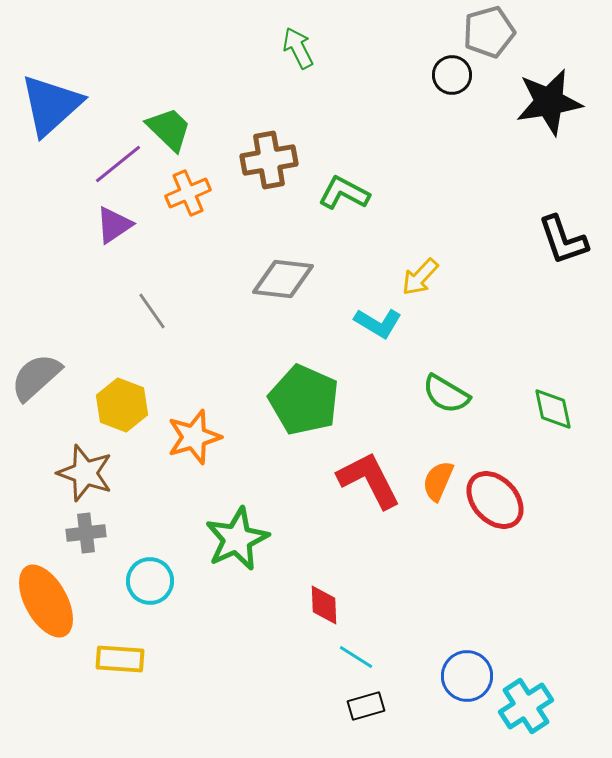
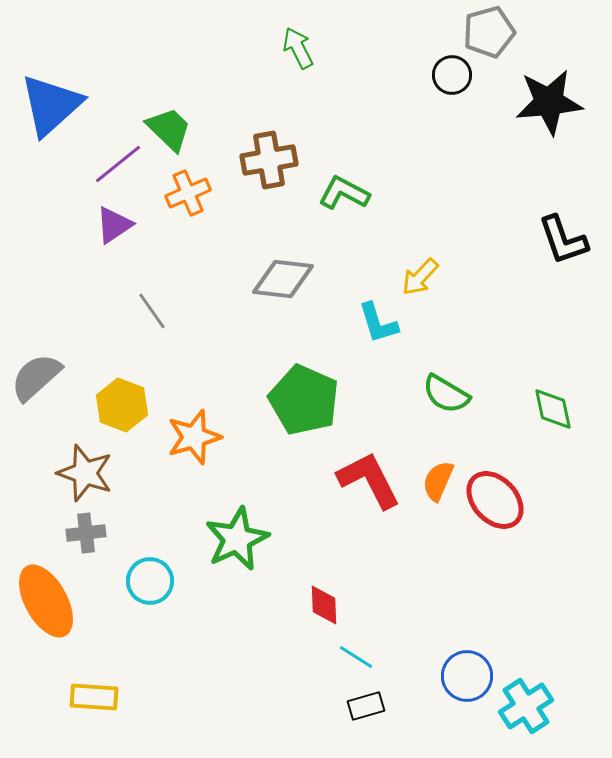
black star: rotated 4 degrees clockwise
cyan L-shape: rotated 42 degrees clockwise
yellow rectangle: moved 26 px left, 38 px down
